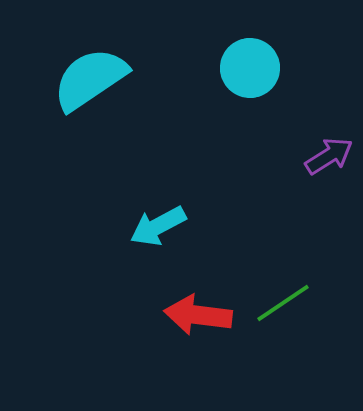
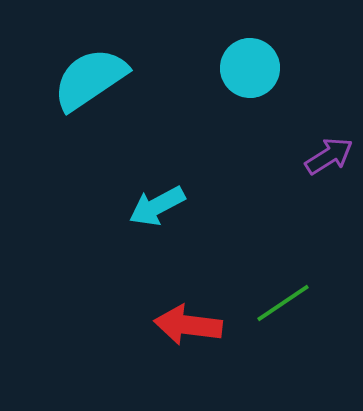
cyan arrow: moved 1 px left, 20 px up
red arrow: moved 10 px left, 10 px down
